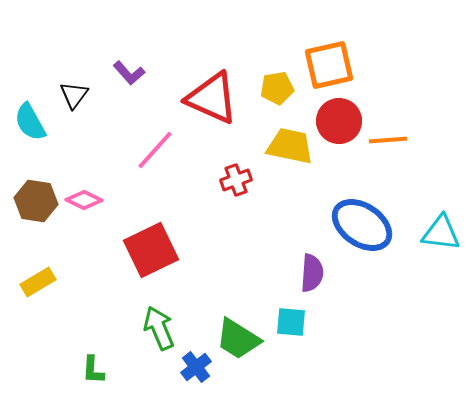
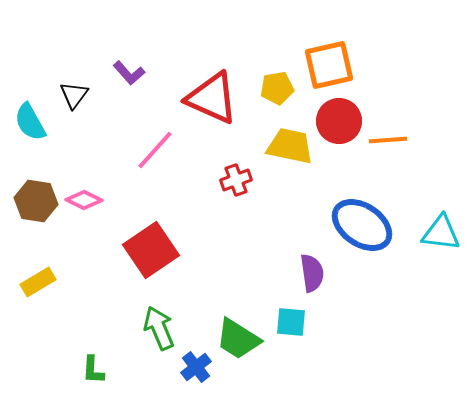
red square: rotated 8 degrees counterclockwise
purple semicircle: rotated 12 degrees counterclockwise
